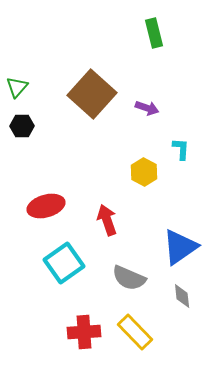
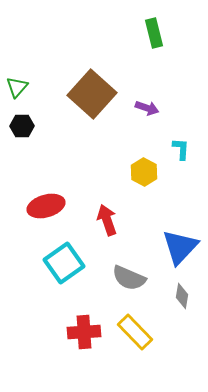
blue triangle: rotated 12 degrees counterclockwise
gray diamond: rotated 15 degrees clockwise
